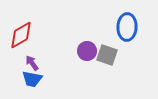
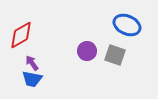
blue ellipse: moved 2 px up; rotated 68 degrees counterclockwise
gray square: moved 8 px right
